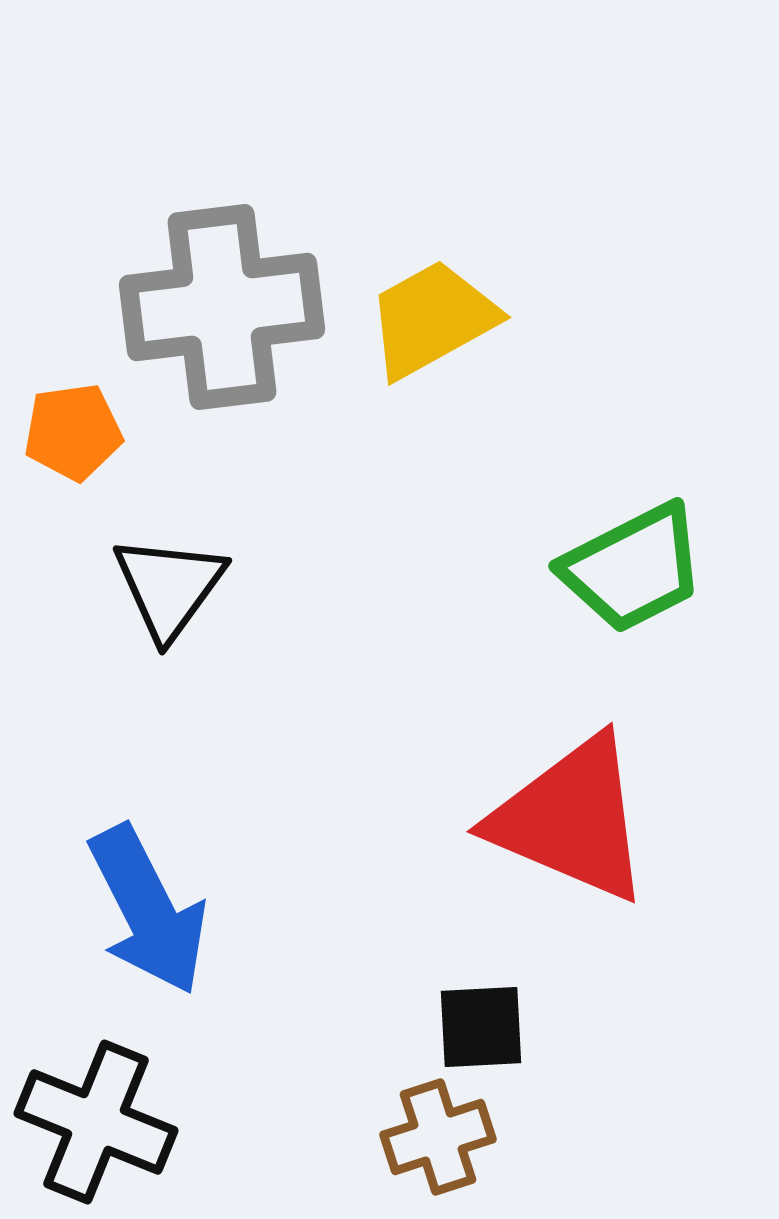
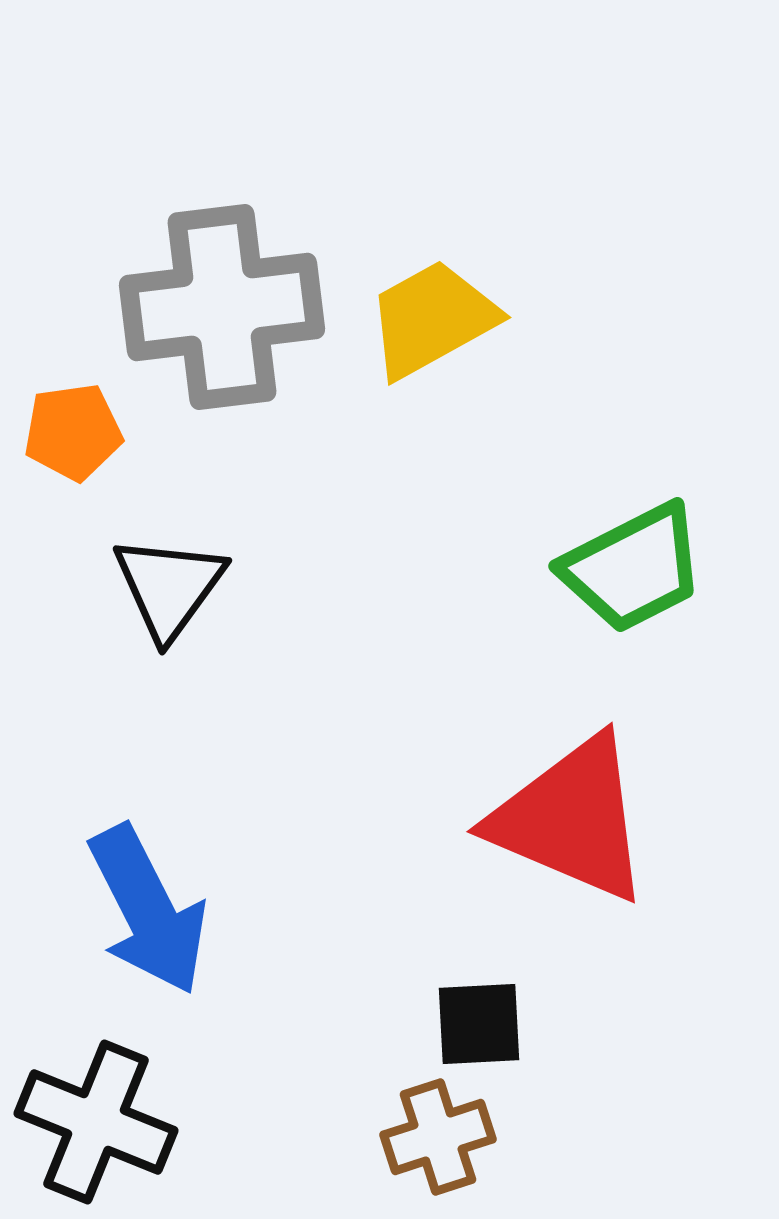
black square: moved 2 px left, 3 px up
